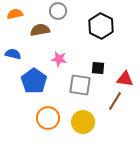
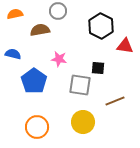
red triangle: moved 33 px up
brown line: rotated 36 degrees clockwise
orange circle: moved 11 px left, 9 px down
